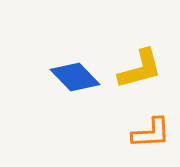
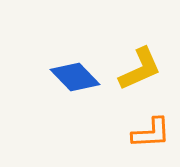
yellow L-shape: rotated 9 degrees counterclockwise
